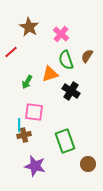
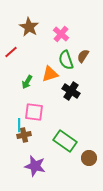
brown semicircle: moved 4 px left
green rectangle: rotated 35 degrees counterclockwise
brown circle: moved 1 px right, 6 px up
